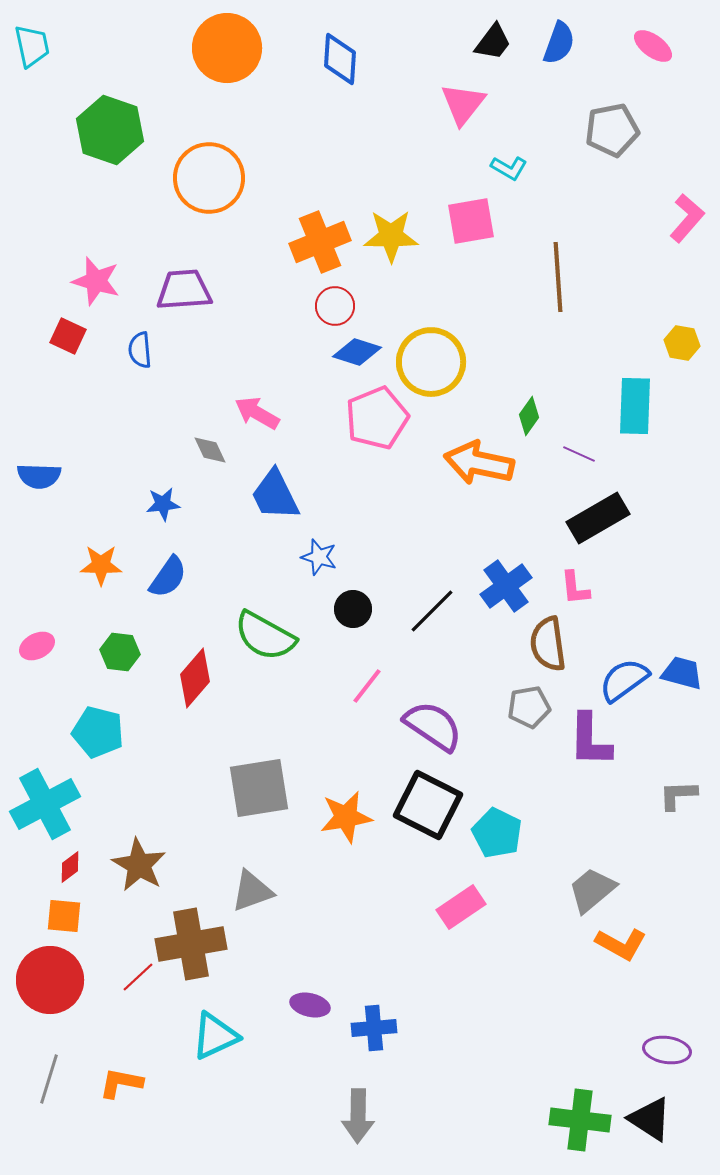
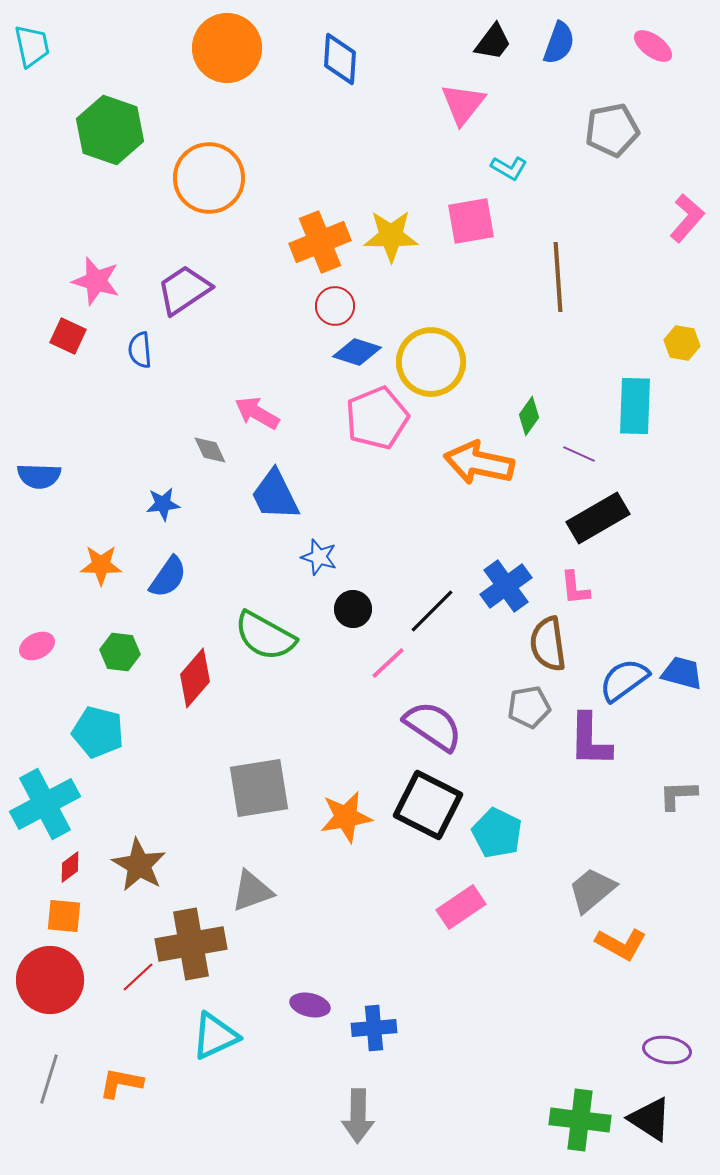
purple trapezoid at (184, 290): rotated 30 degrees counterclockwise
pink line at (367, 686): moved 21 px right, 23 px up; rotated 9 degrees clockwise
